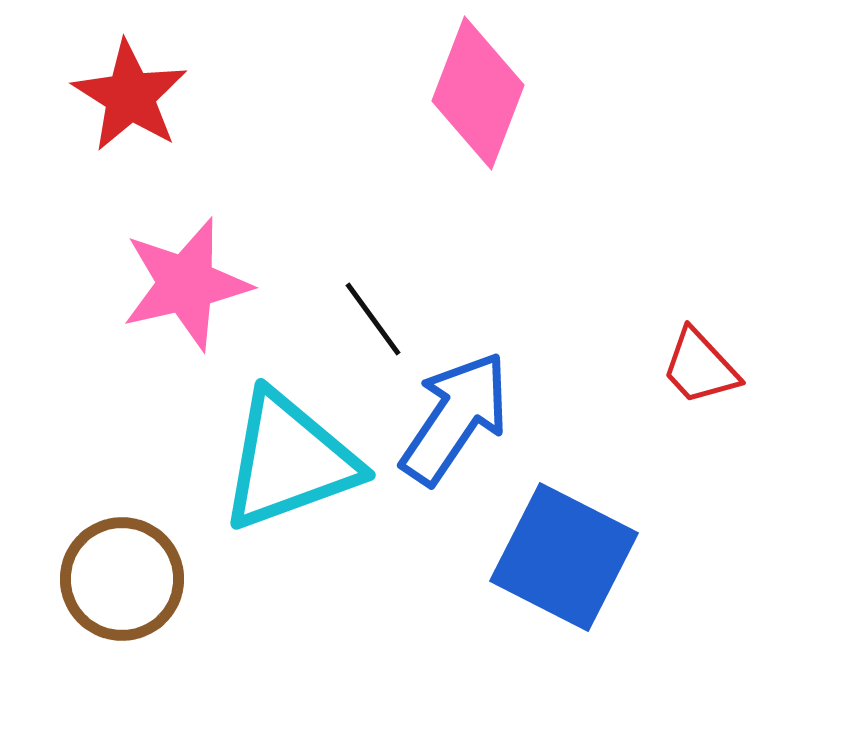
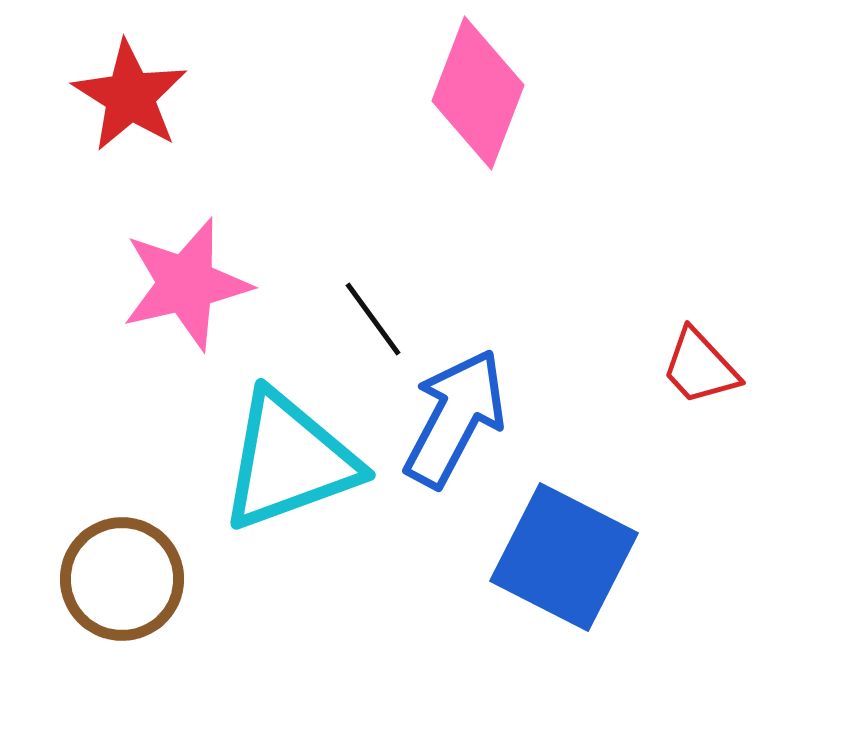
blue arrow: rotated 6 degrees counterclockwise
